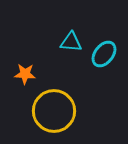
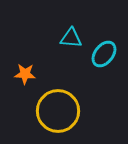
cyan triangle: moved 4 px up
yellow circle: moved 4 px right
